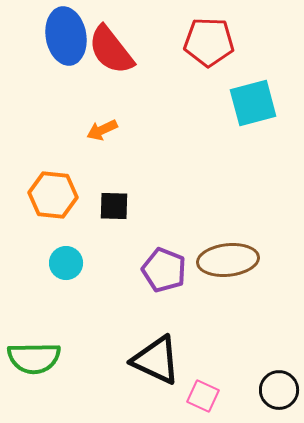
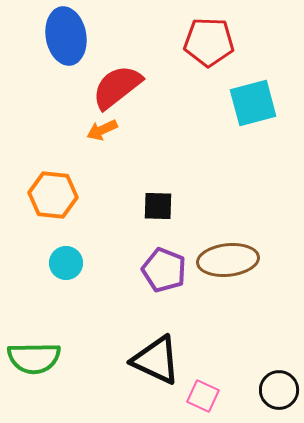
red semicircle: moved 6 px right, 37 px down; rotated 90 degrees clockwise
black square: moved 44 px right
